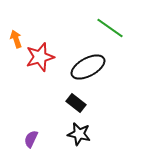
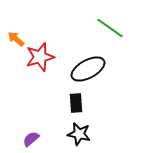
orange arrow: rotated 30 degrees counterclockwise
black ellipse: moved 2 px down
black rectangle: rotated 48 degrees clockwise
purple semicircle: rotated 24 degrees clockwise
